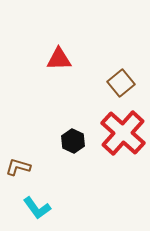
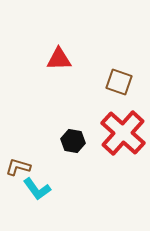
brown square: moved 2 px left, 1 px up; rotated 32 degrees counterclockwise
black hexagon: rotated 15 degrees counterclockwise
cyan L-shape: moved 19 px up
